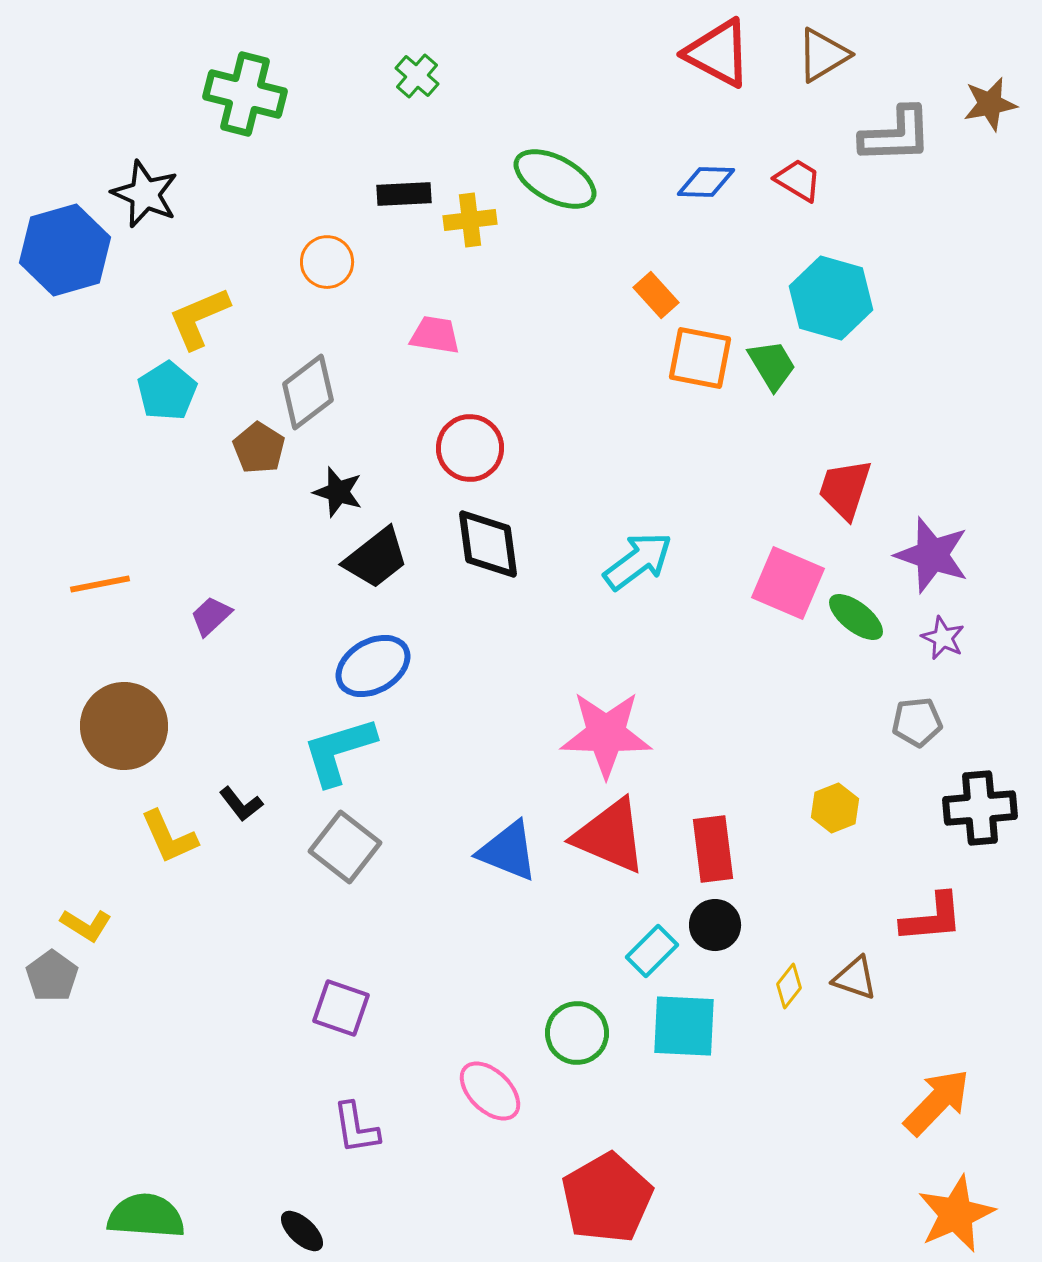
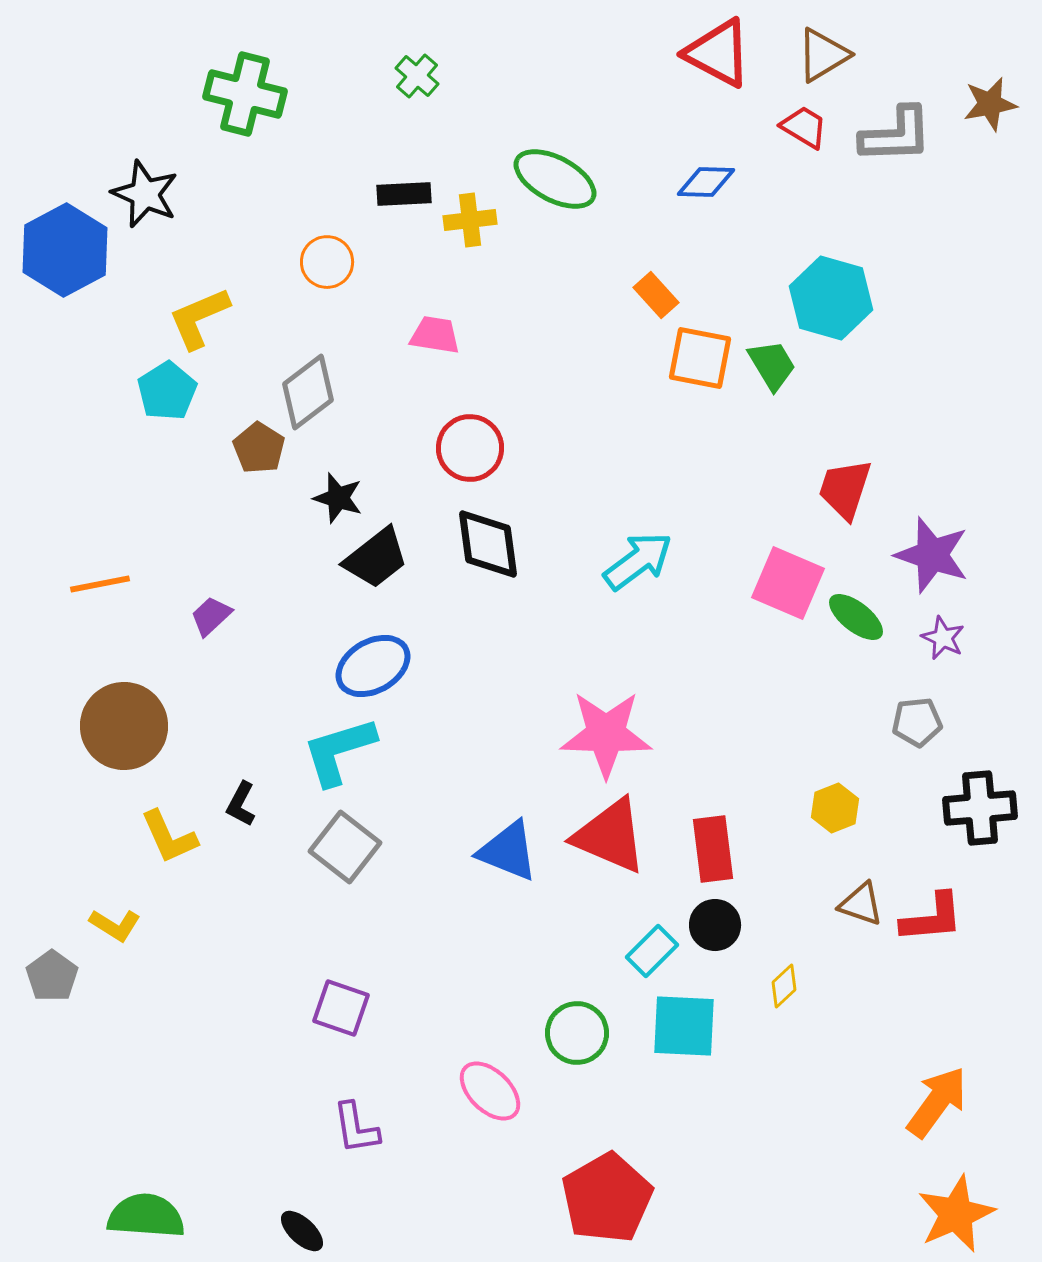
red trapezoid at (798, 180): moved 6 px right, 53 px up
blue hexagon at (65, 250): rotated 12 degrees counterclockwise
black star at (338, 492): moved 6 px down
black L-shape at (241, 804): rotated 66 degrees clockwise
yellow L-shape at (86, 925): moved 29 px right
brown triangle at (855, 978): moved 6 px right, 74 px up
yellow diamond at (789, 986): moved 5 px left; rotated 9 degrees clockwise
orange arrow at (937, 1102): rotated 8 degrees counterclockwise
